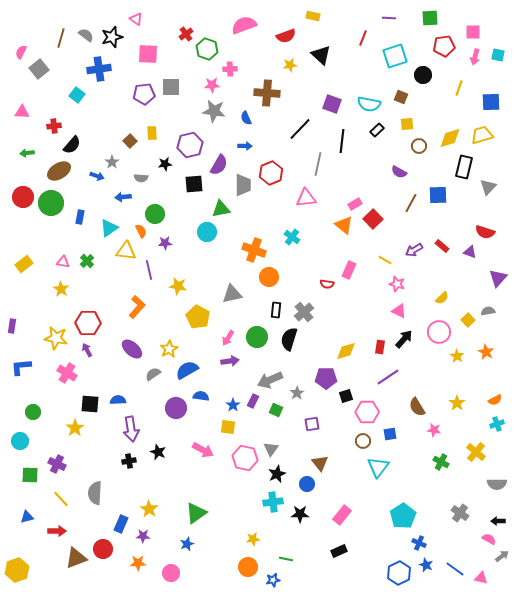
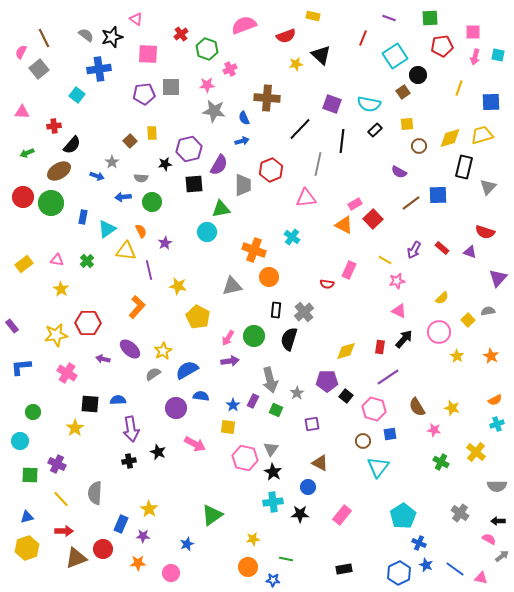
purple line at (389, 18): rotated 16 degrees clockwise
red cross at (186, 34): moved 5 px left
brown line at (61, 38): moved 17 px left; rotated 42 degrees counterclockwise
red pentagon at (444, 46): moved 2 px left
cyan square at (395, 56): rotated 15 degrees counterclockwise
yellow star at (290, 65): moved 6 px right, 1 px up
pink cross at (230, 69): rotated 24 degrees counterclockwise
black circle at (423, 75): moved 5 px left
pink star at (212, 85): moved 5 px left
brown cross at (267, 93): moved 5 px down
brown square at (401, 97): moved 2 px right, 5 px up; rotated 32 degrees clockwise
blue semicircle at (246, 118): moved 2 px left
black rectangle at (377, 130): moved 2 px left
purple hexagon at (190, 145): moved 1 px left, 4 px down
blue arrow at (245, 146): moved 3 px left, 5 px up; rotated 16 degrees counterclockwise
green arrow at (27, 153): rotated 16 degrees counterclockwise
red hexagon at (271, 173): moved 3 px up
brown line at (411, 203): rotated 24 degrees clockwise
green circle at (155, 214): moved 3 px left, 12 px up
blue rectangle at (80, 217): moved 3 px right
orange triangle at (344, 225): rotated 12 degrees counterclockwise
cyan triangle at (109, 228): moved 2 px left, 1 px down
purple star at (165, 243): rotated 24 degrees counterclockwise
red rectangle at (442, 246): moved 2 px down
purple arrow at (414, 250): rotated 30 degrees counterclockwise
pink triangle at (63, 262): moved 6 px left, 2 px up
pink star at (397, 284): moved 3 px up; rotated 28 degrees counterclockwise
gray triangle at (232, 294): moved 8 px up
purple rectangle at (12, 326): rotated 48 degrees counterclockwise
green circle at (257, 337): moved 3 px left, 1 px up
yellow star at (56, 338): moved 3 px up; rotated 20 degrees counterclockwise
purple ellipse at (132, 349): moved 2 px left
yellow star at (169, 349): moved 6 px left, 2 px down
purple arrow at (87, 350): moved 16 px right, 9 px down; rotated 48 degrees counterclockwise
orange star at (486, 352): moved 5 px right, 4 px down
purple pentagon at (326, 378): moved 1 px right, 3 px down
gray arrow at (270, 380): rotated 80 degrees counterclockwise
black square at (346, 396): rotated 32 degrees counterclockwise
yellow star at (457, 403): moved 5 px left, 5 px down; rotated 21 degrees counterclockwise
pink hexagon at (367, 412): moved 7 px right, 3 px up; rotated 15 degrees clockwise
pink arrow at (203, 450): moved 8 px left, 6 px up
brown triangle at (320, 463): rotated 24 degrees counterclockwise
black star at (277, 474): moved 4 px left, 2 px up; rotated 18 degrees counterclockwise
blue circle at (307, 484): moved 1 px right, 3 px down
gray semicircle at (497, 484): moved 2 px down
green triangle at (196, 513): moved 16 px right, 2 px down
red arrow at (57, 531): moved 7 px right
black rectangle at (339, 551): moved 5 px right, 18 px down; rotated 14 degrees clockwise
yellow hexagon at (17, 570): moved 10 px right, 22 px up
blue star at (273, 580): rotated 16 degrees clockwise
